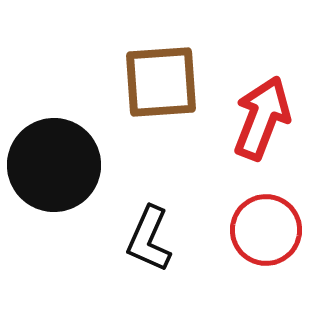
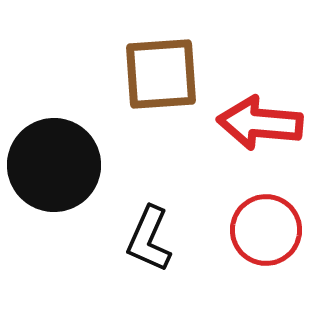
brown square: moved 8 px up
red arrow: moved 2 px left, 5 px down; rotated 106 degrees counterclockwise
